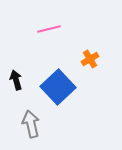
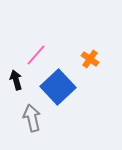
pink line: moved 13 px left, 26 px down; rotated 35 degrees counterclockwise
orange cross: rotated 24 degrees counterclockwise
gray arrow: moved 1 px right, 6 px up
